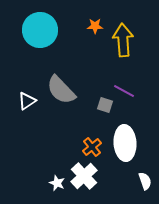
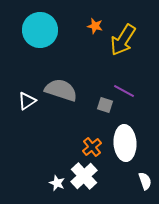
orange star: rotated 14 degrees clockwise
yellow arrow: rotated 144 degrees counterclockwise
gray semicircle: rotated 152 degrees clockwise
